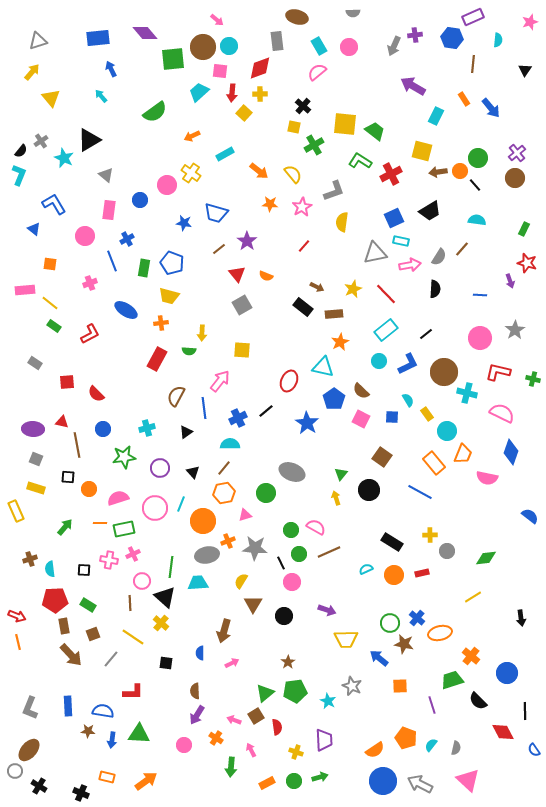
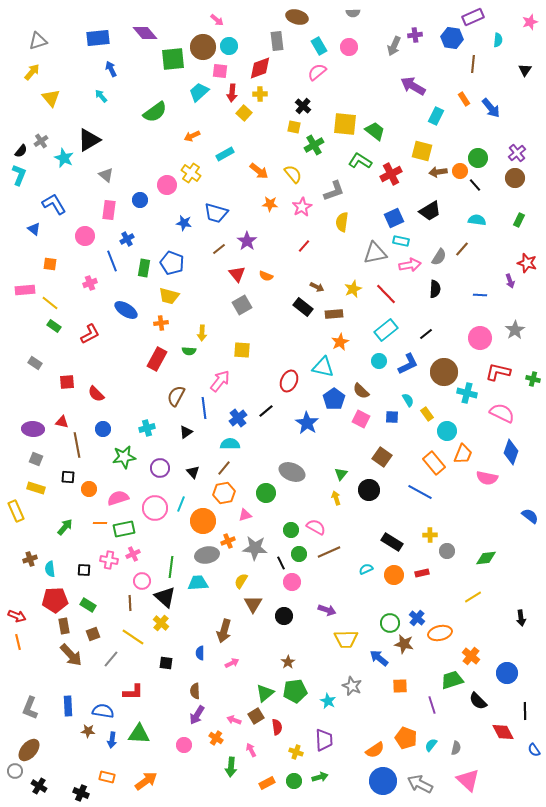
green rectangle at (524, 229): moved 5 px left, 9 px up
blue cross at (238, 418): rotated 12 degrees counterclockwise
